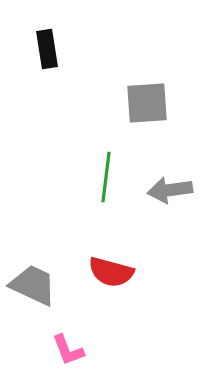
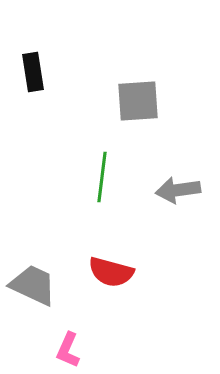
black rectangle: moved 14 px left, 23 px down
gray square: moved 9 px left, 2 px up
green line: moved 4 px left
gray arrow: moved 8 px right
pink L-shape: rotated 45 degrees clockwise
